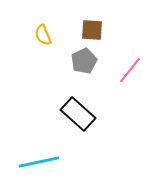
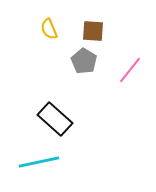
brown square: moved 1 px right, 1 px down
yellow semicircle: moved 6 px right, 6 px up
gray pentagon: rotated 15 degrees counterclockwise
black rectangle: moved 23 px left, 5 px down
